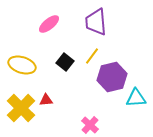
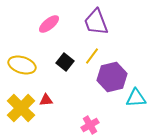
purple trapezoid: rotated 16 degrees counterclockwise
pink cross: rotated 18 degrees clockwise
